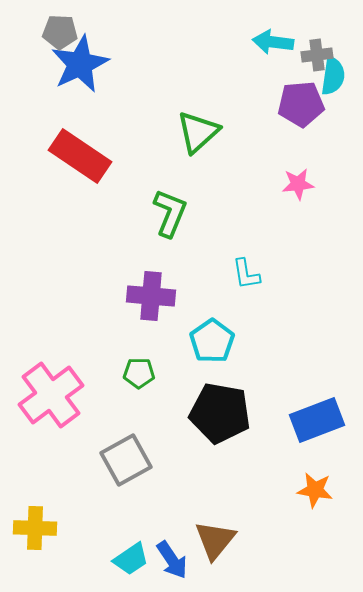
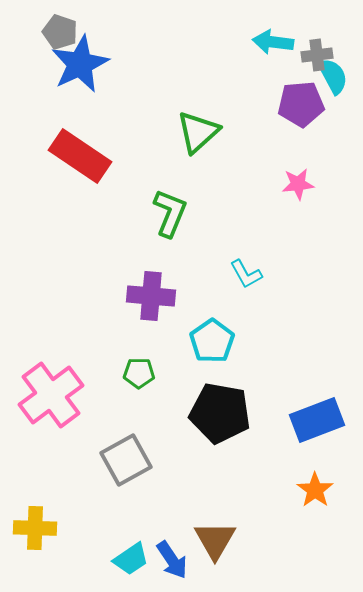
gray pentagon: rotated 16 degrees clockwise
cyan semicircle: rotated 36 degrees counterclockwise
cyan L-shape: rotated 20 degrees counterclockwise
orange star: rotated 27 degrees clockwise
brown triangle: rotated 9 degrees counterclockwise
